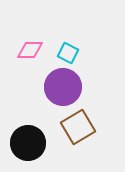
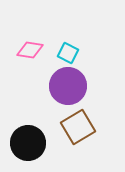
pink diamond: rotated 8 degrees clockwise
purple circle: moved 5 px right, 1 px up
